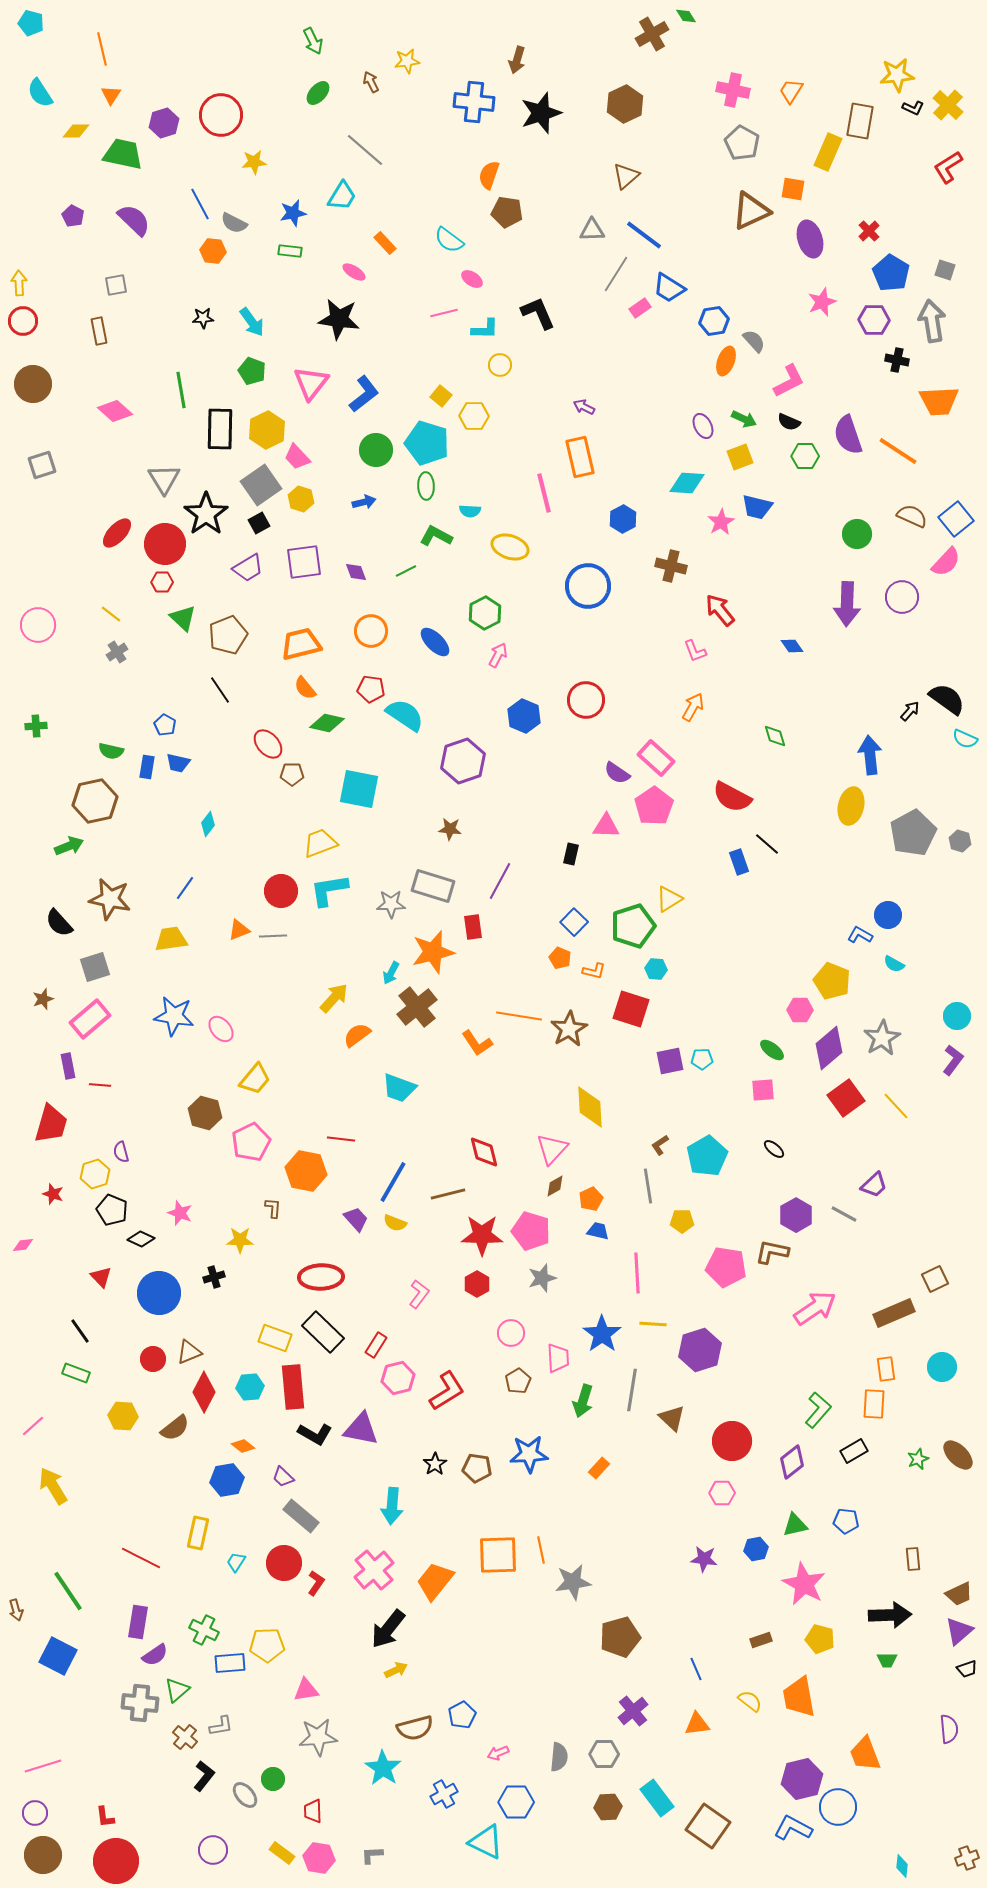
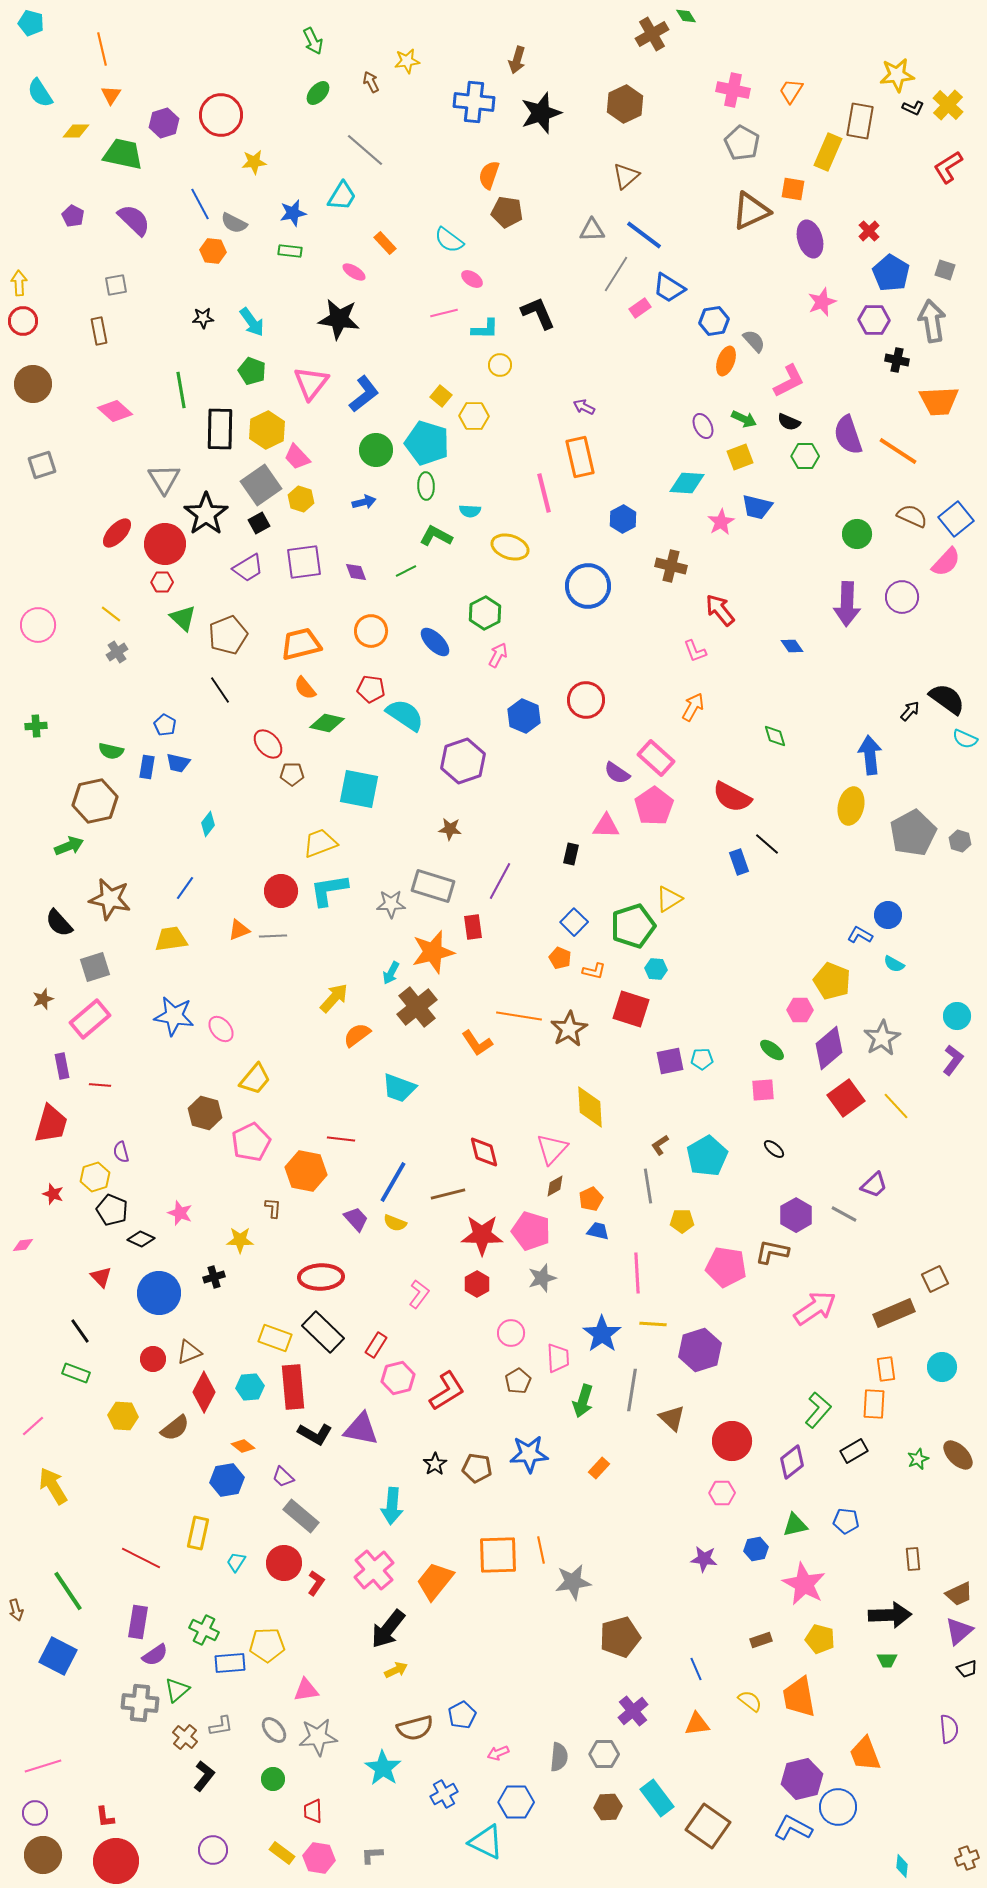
purple rectangle at (68, 1066): moved 6 px left
yellow hexagon at (95, 1174): moved 3 px down
gray ellipse at (245, 1795): moved 29 px right, 65 px up
